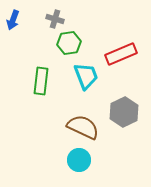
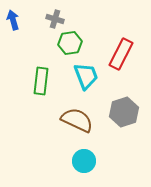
blue arrow: rotated 144 degrees clockwise
green hexagon: moved 1 px right
red rectangle: rotated 40 degrees counterclockwise
gray hexagon: rotated 8 degrees clockwise
brown semicircle: moved 6 px left, 7 px up
cyan circle: moved 5 px right, 1 px down
